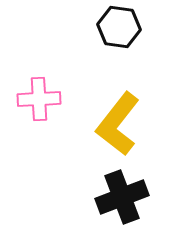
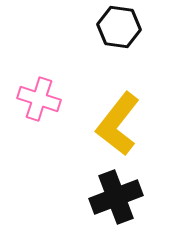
pink cross: rotated 21 degrees clockwise
black cross: moved 6 px left
